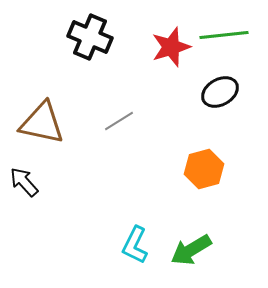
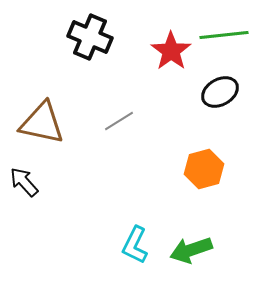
red star: moved 4 px down; rotated 18 degrees counterclockwise
green arrow: rotated 12 degrees clockwise
